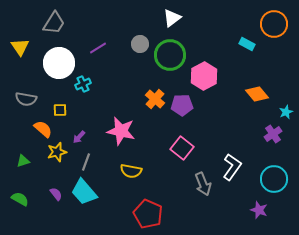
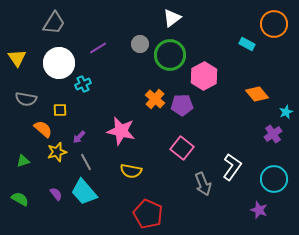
yellow triangle: moved 3 px left, 11 px down
gray line: rotated 48 degrees counterclockwise
